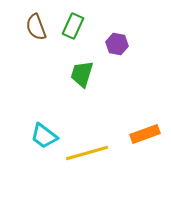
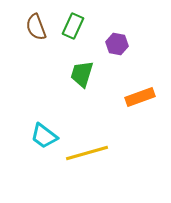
orange rectangle: moved 5 px left, 37 px up
